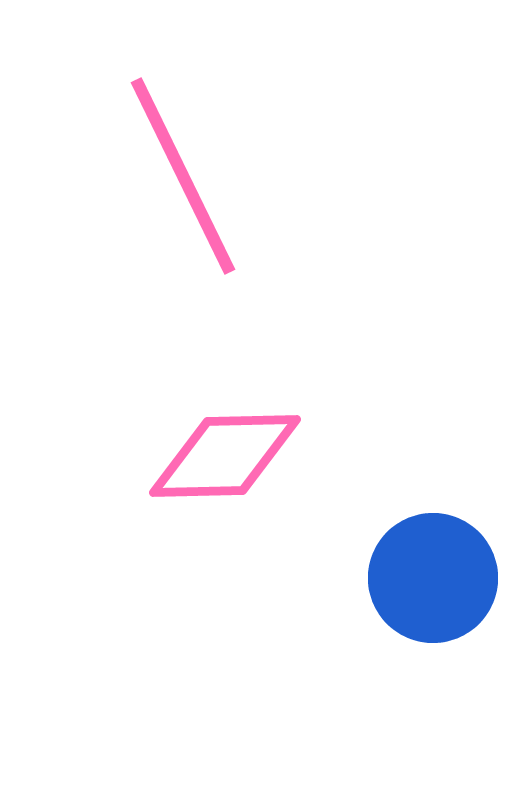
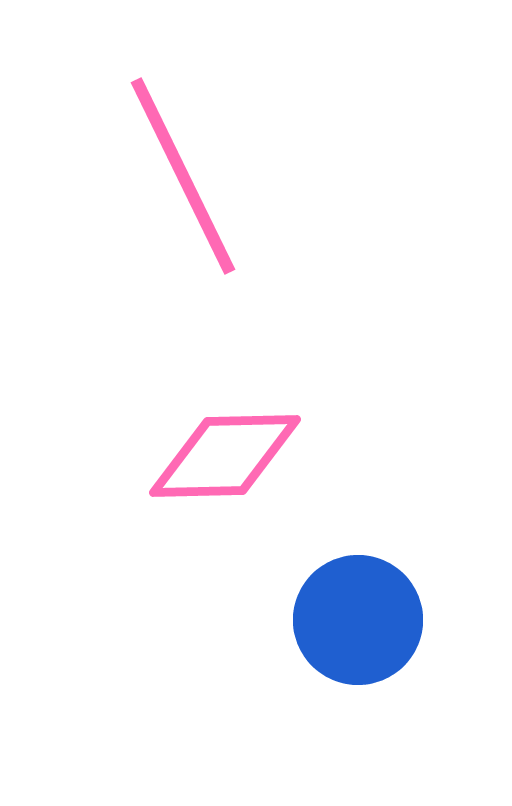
blue circle: moved 75 px left, 42 px down
